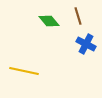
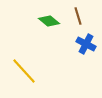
green diamond: rotated 10 degrees counterclockwise
yellow line: rotated 36 degrees clockwise
